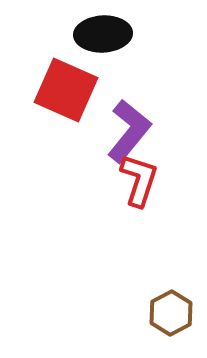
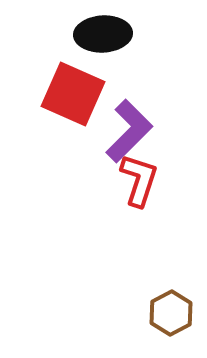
red square: moved 7 px right, 4 px down
purple L-shape: rotated 6 degrees clockwise
